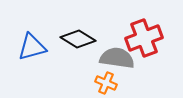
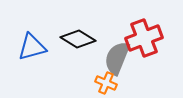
gray semicircle: rotated 76 degrees counterclockwise
